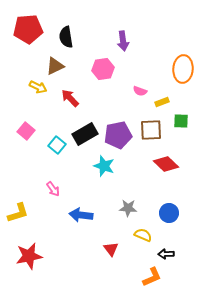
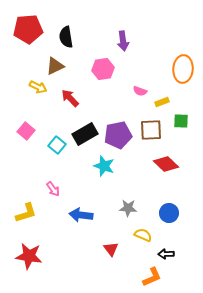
yellow L-shape: moved 8 px right
red star: rotated 20 degrees clockwise
